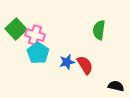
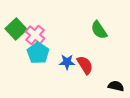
green semicircle: rotated 42 degrees counterclockwise
pink cross: rotated 24 degrees clockwise
blue star: rotated 14 degrees clockwise
